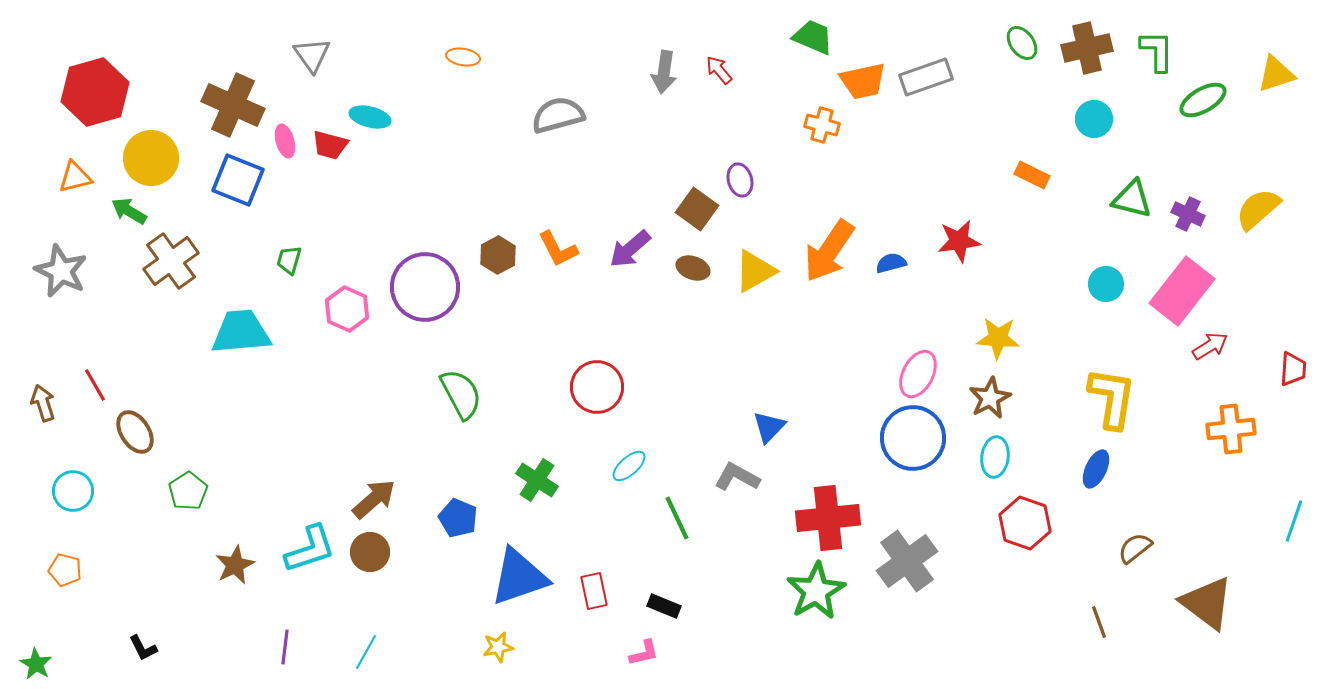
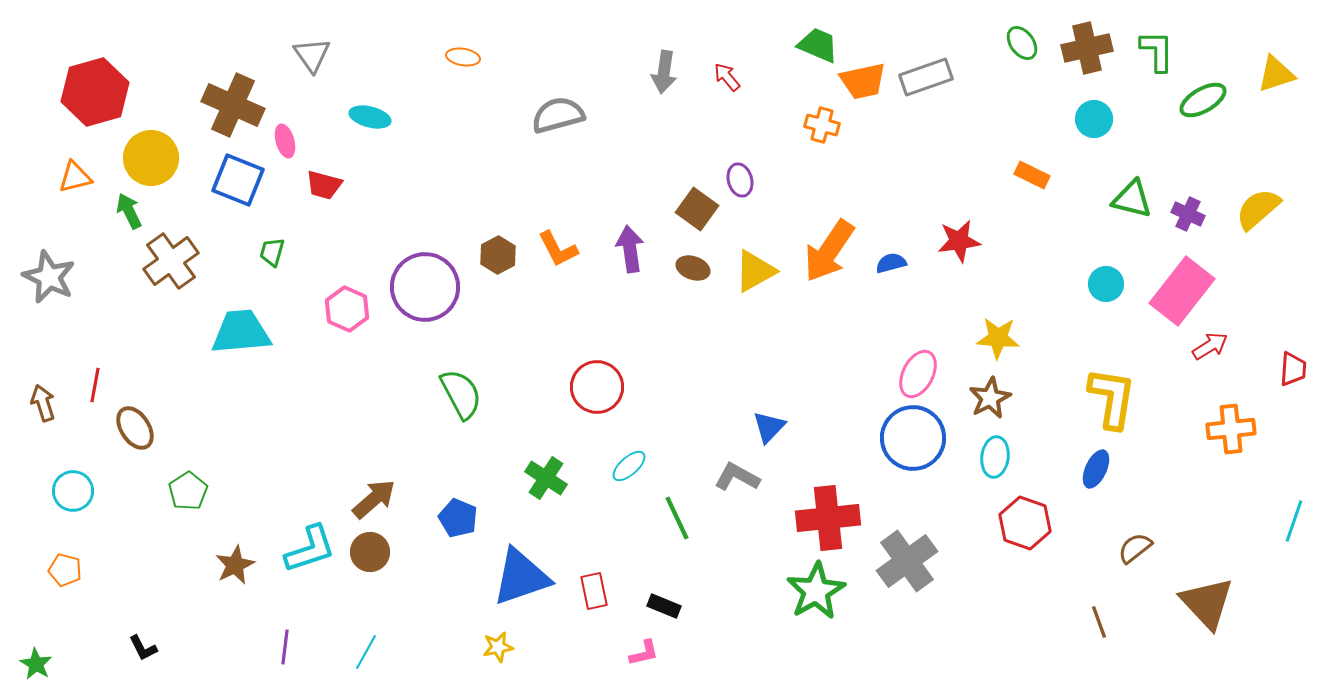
green trapezoid at (813, 37): moved 5 px right, 8 px down
red arrow at (719, 70): moved 8 px right, 7 px down
red trapezoid at (330, 145): moved 6 px left, 40 px down
green arrow at (129, 211): rotated 33 degrees clockwise
purple arrow at (630, 249): rotated 123 degrees clockwise
green trapezoid at (289, 260): moved 17 px left, 8 px up
gray star at (61, 271): moved 12 px left, 6 px down
red line at (95, 385): rotated 40 degrees clockwise
brown ellipse at (135, 432): moved 4 px up
green cross at (537, 480): moved 9 px right, 2 px up
blue triangle at (519, 577): moved 2 px right
brown triangle at (1207, 603): rotated 10 degrees clockwise
